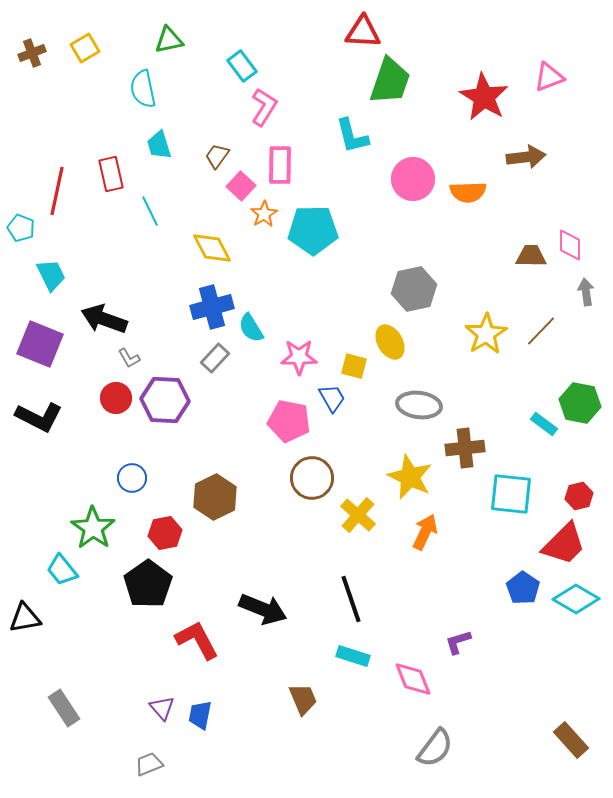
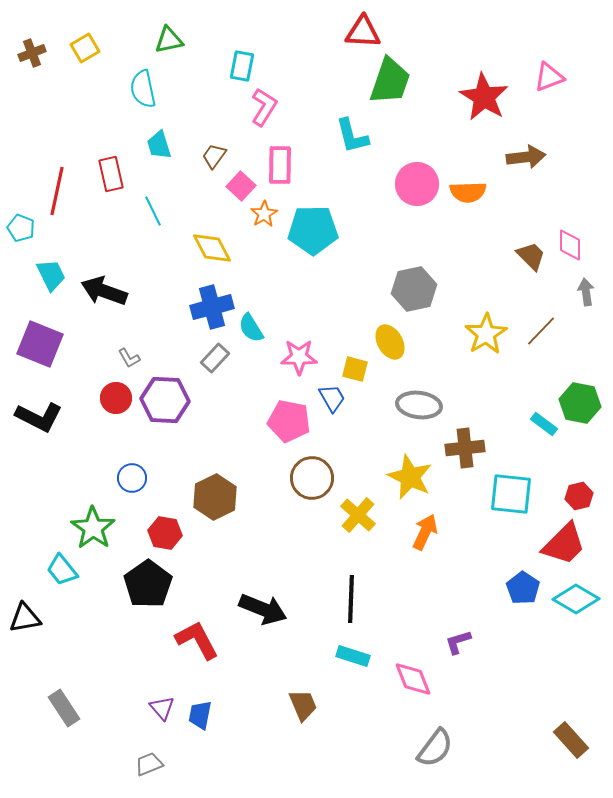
cyan rectangle at (242, 66): rotated 48 degrees clockwise
brown trapezoid at (217, 156): moved 3 px left
pink circle at (413, 179): moved 4 px right, 5 px down
cyan line at (150, 211): moved 3 px right
brown trapezoid at (531, 256): rotated 44 degrees clockwise
black arrow at (104, 319): moved 28 px up
yellow square at (354, 366): moved 1 px right, 3 px down
red hexagon at (165, 533): rotated 20 degrees clockwise
black line at (351, 599): rotated 21 degrees clockwise
brown trapezoid at (303, 699): moved 6 px down
